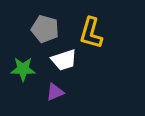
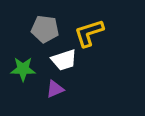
gray pentagon: rotated 8 degrees counterclockwise
yellow L-shape: moved 2 px left; rotated 56 degrees clockwise
purple triangle: moved 3 px up
